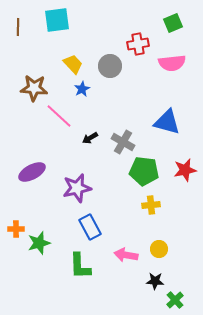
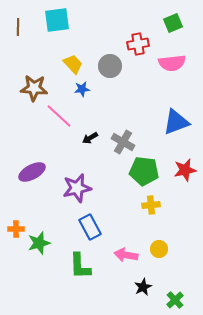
blue star: rotated 21 degrees clockwise
blue triangle: moved 9 px right; rotated 36 degrees counterclockwise
black star: moved 12 px left, 6 px down; rotated 30 degrees counterclockwise
